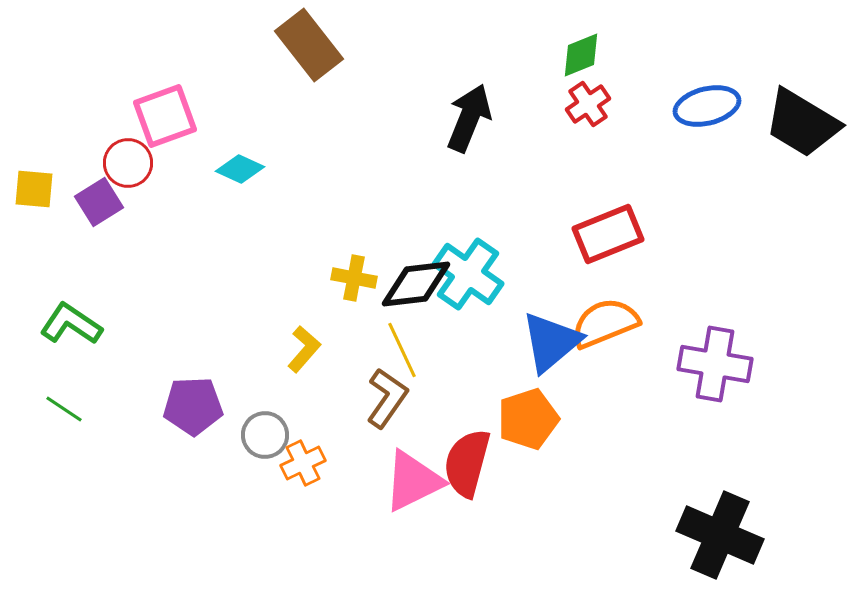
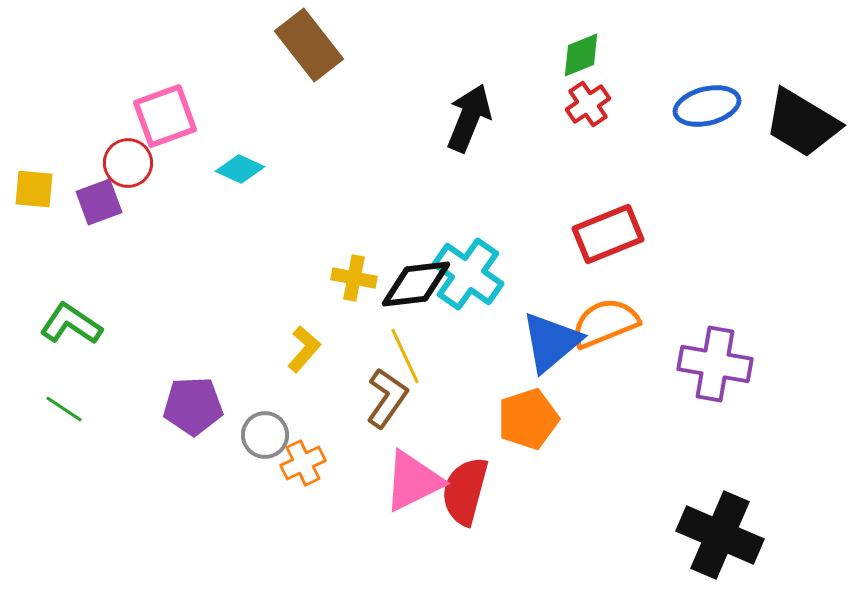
purple square: rotated 12 degrees clockwise
yellow line: moved 3 px right, 6 px down
red semicircle: moved 2 px left, 28 px down
